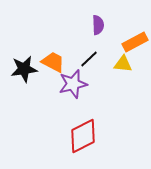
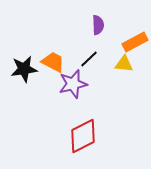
yellow triangle: moved 1 px right
